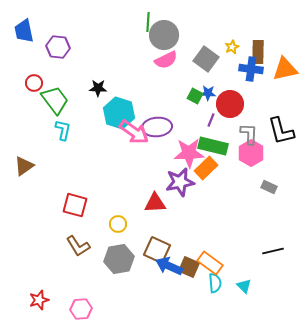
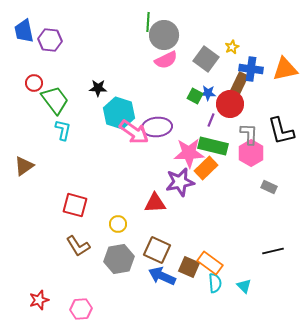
purple hexagon at (58, 47): moved 8 px left, 7 px up
brown rectangle at (258, 52): moved 19 px left, 32 px down; rotated 25 degrees clockwise
blue arrow at (169, 266): moved 7 px left, 10 px down
